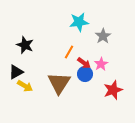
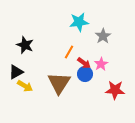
red star: moved 2 px right; rotated 24 degrees clockwise
